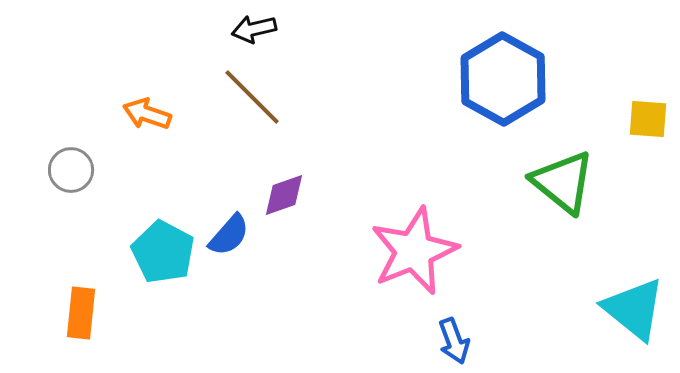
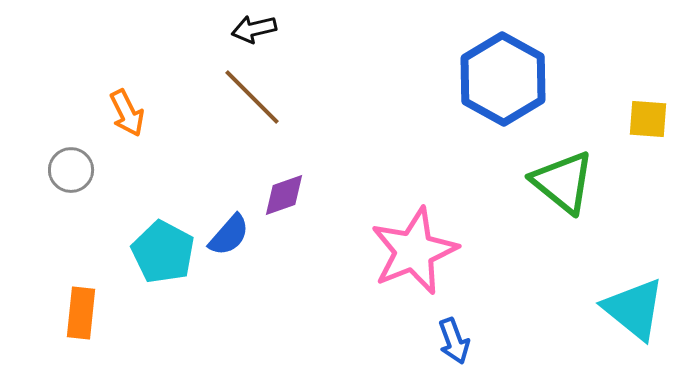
orange arrow: moved 20 px left, 1 px up; rotated 135 degrees counterclockwise
